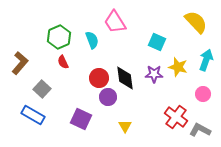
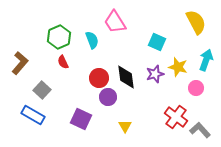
yellow semicircle: rotated 15 degrees clockwise
purple star: moved 1 px right; rotated 18 degrees counterclockwise
black diamond: moved 1 px right, 1 px up
gray square: moved 1 px down
pink circle: moved 7 px left, 6 px up
gray L-shape: rotated 20 degrees clockwise
